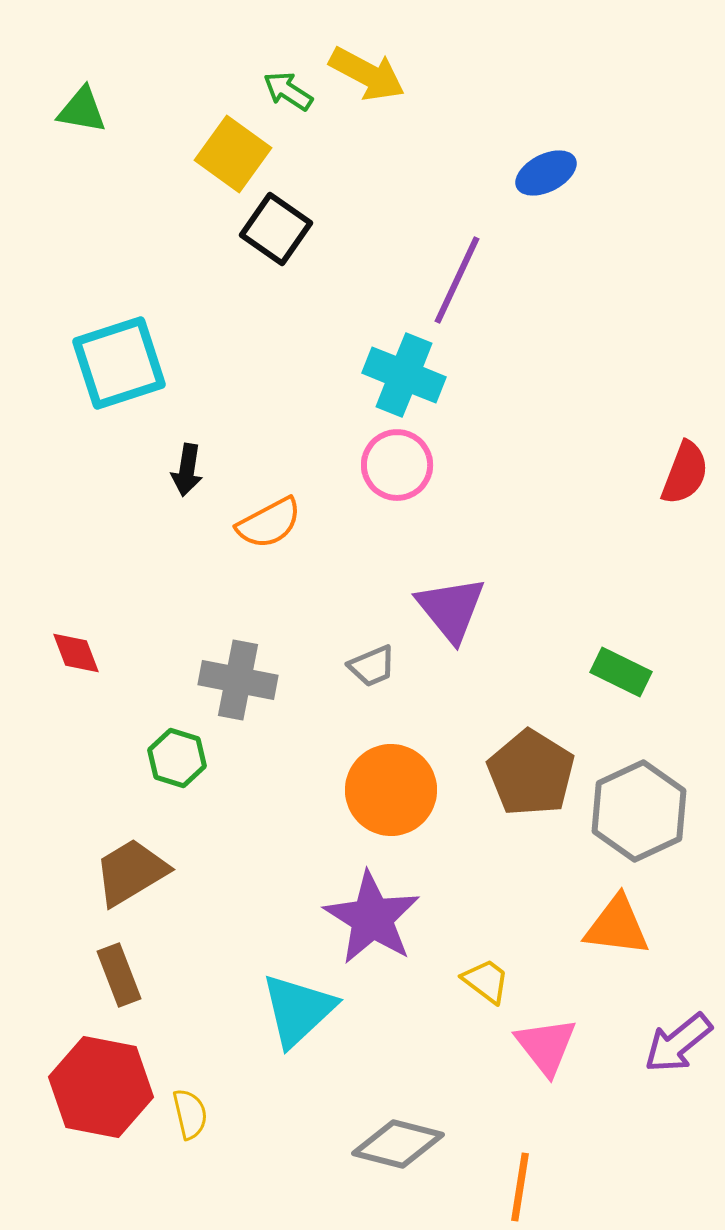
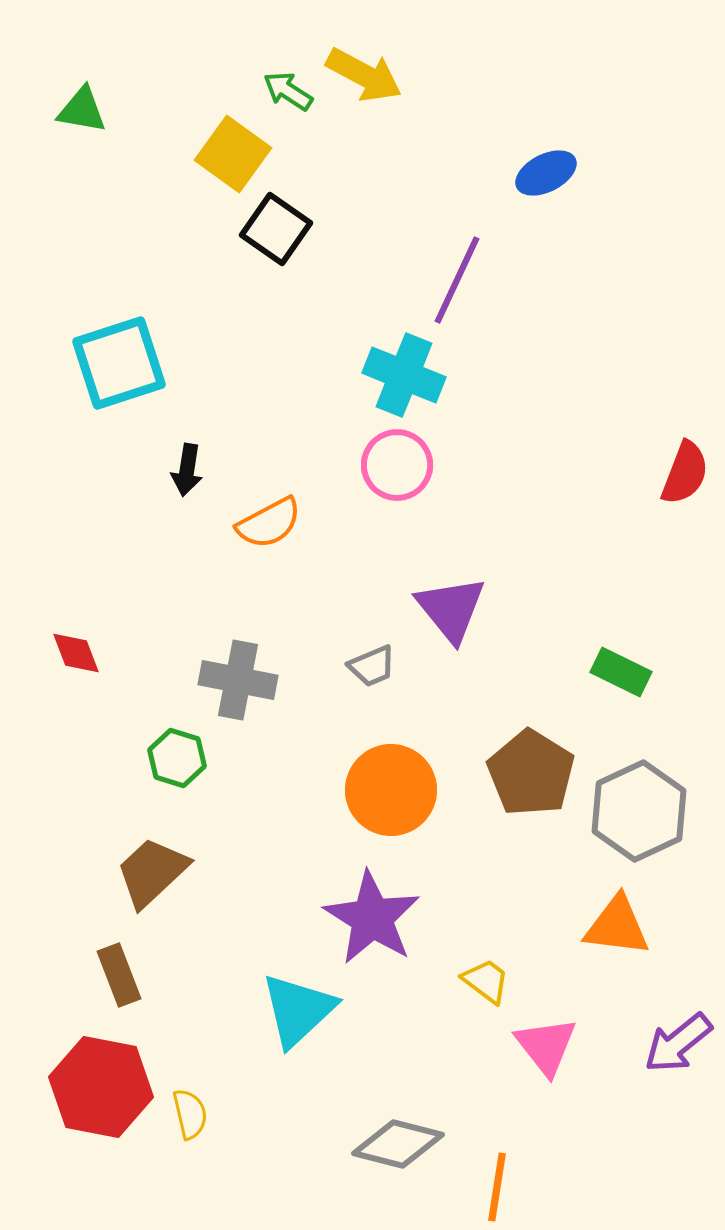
yellow arrow: moved 3 px left, 1 px down
brown trapezoid: moved 21 px right; rotated 12 degrees counterclockwise
orange line: moved 23 px left
